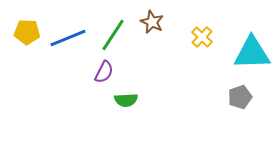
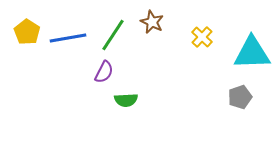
yellow pentagon: rotated 30 degrees clockwise
blue line: rotated 12 degrees clockwise
